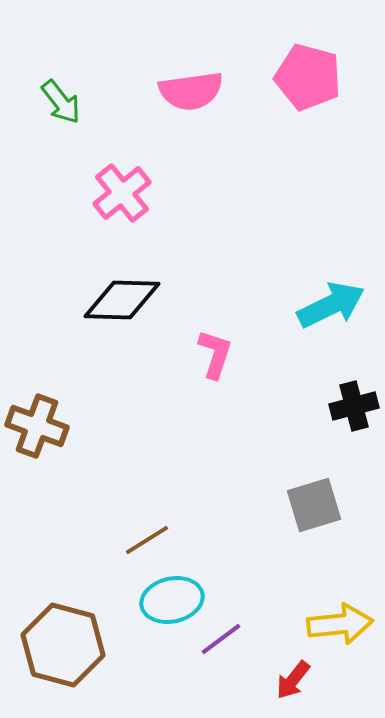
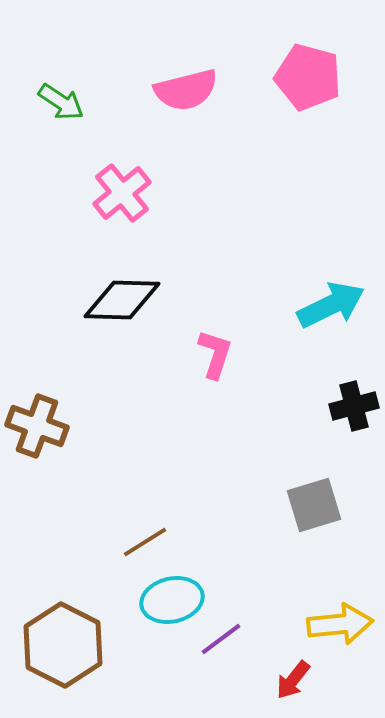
pink semicircle: moved 5 px left, 1 px up; rotated 6 degrees counterclockwise
green arrow: rotated 18 degrees counterclockwise
brown line: moved 2 px left, 2 px down
brown hexagon: rotated 12 degrees clockwise
